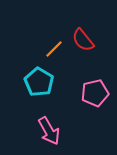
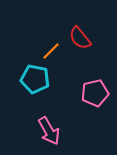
red semicircle: moved 3 px left, 2 px up
orange line: moved 3 px left, 2 px down
cyan pentagon: moved 4 px left, 3 px up; rotated 20 degrees counterclockwise
